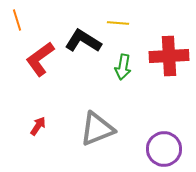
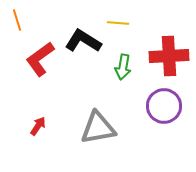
gray triangle: moved 1 px right, 1 px up; rotated 12 degrees clockwise
purple circle: moved 43 px up
